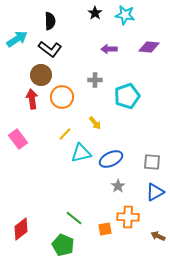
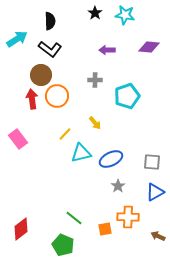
purple arrow: moved 2 px left, 1 px down
orange circle: moved 5 px left, 1 px up
